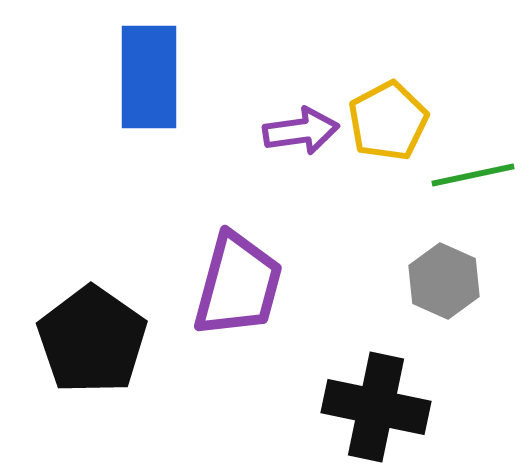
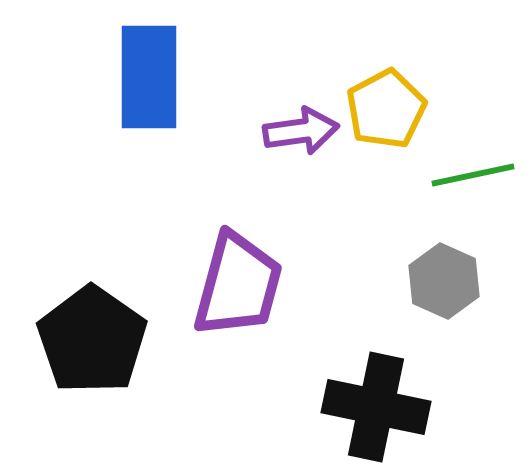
yellow pentagon: moved 2 px left, 12 px up
